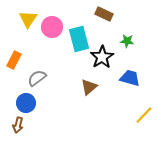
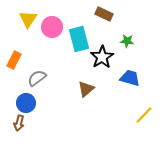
brown triangle: moved 3 px left, 2 px down
brown arrow: moved 1 px right, 2 px up
